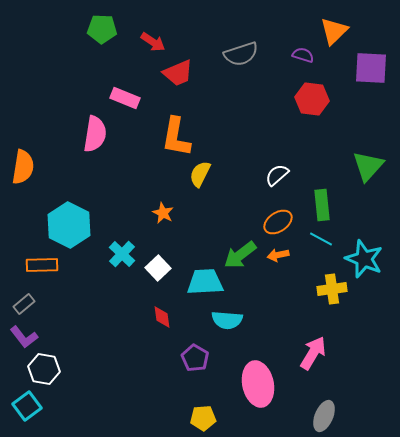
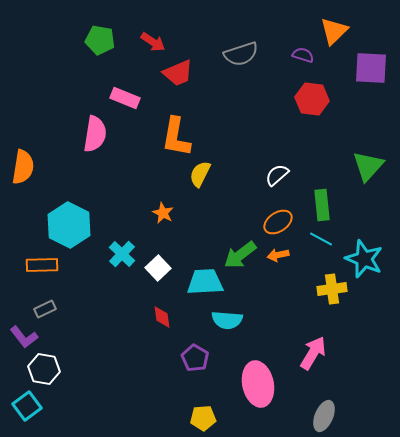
green pentagon: moved 2 px left, 11 px down; rotated 8 degrees clockwise
gray rectangle: moved 21 px right, 5 px down; rotated 15 degrees clockwise
